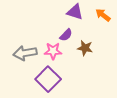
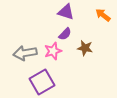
purple triangle: moved 9 px left
purple semicircle: moved 1 px left, 1 px up
pink star: rotated 18 degrees counterclockwise
purple square: moved 6 px left, 3 px down; rotated 15 degrees clockwise
